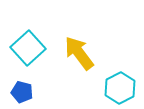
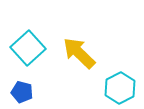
yellow arrow: rotated 9 degrees counterclockwise
